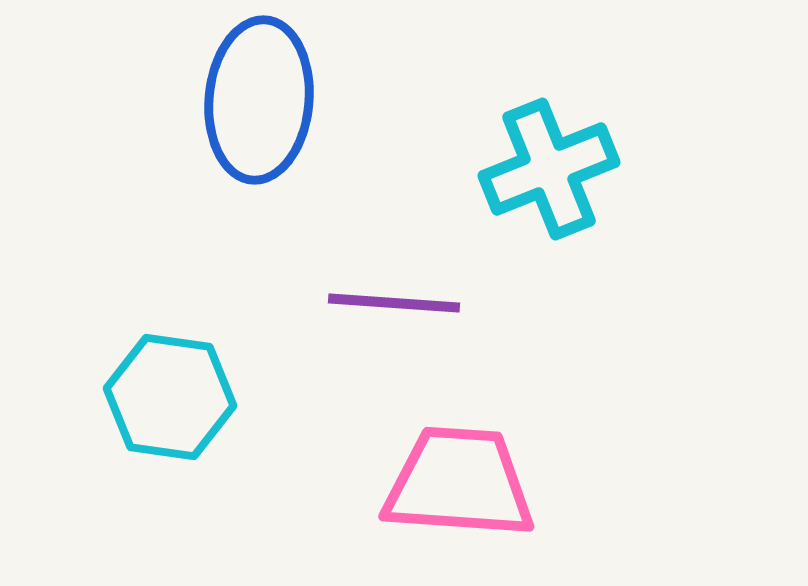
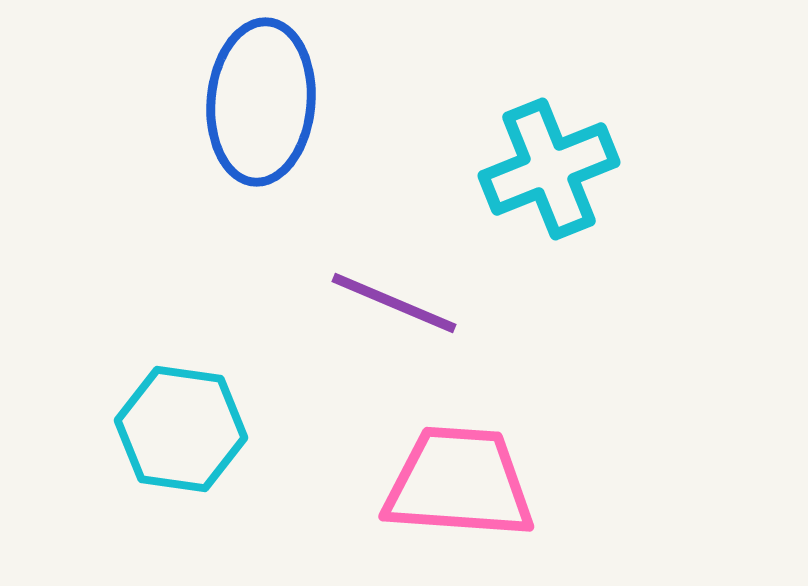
blue ellipse: moved 2 px right, 2 px down
purple line: rotated 19 degrees clockwise
cyan hexagon: moved 11 px right, 32 px down
